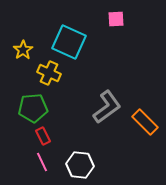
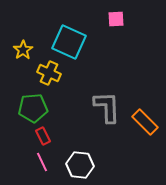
gray L-shape: rotated 56 degrees counterclockwise
